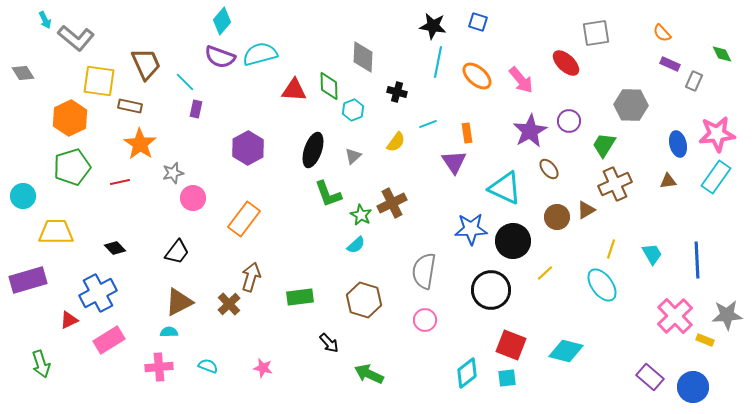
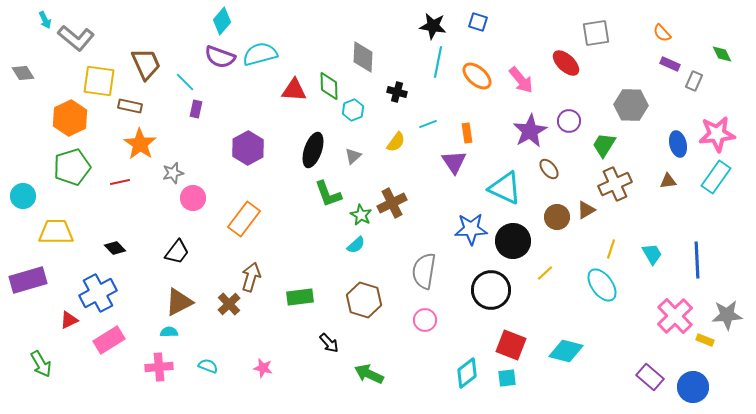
green arrow at (41, 364): rotated 12 degrees counterclockwise
